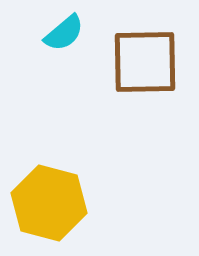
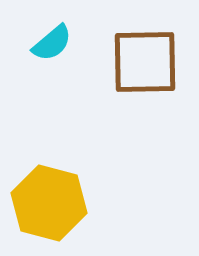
cyan semicircle: moved 12 px left, 10 px down
